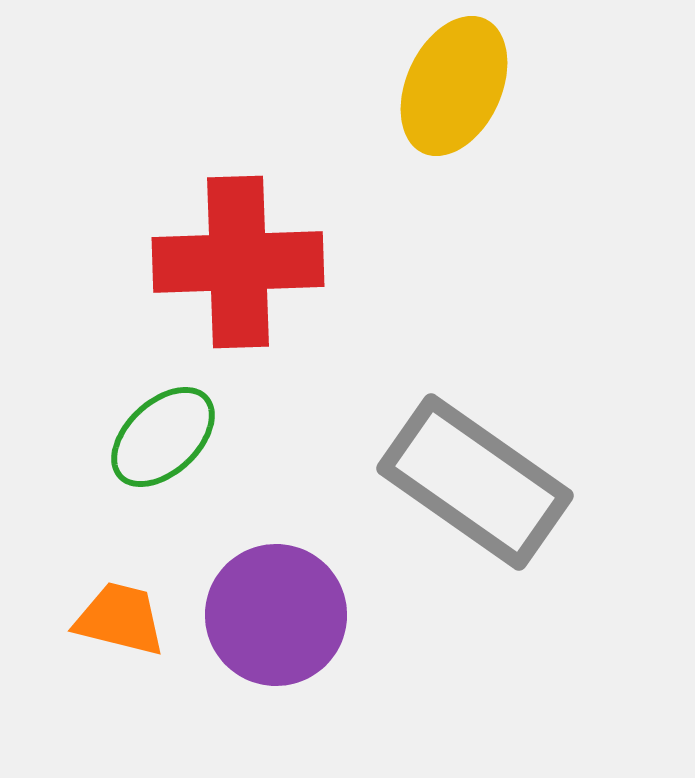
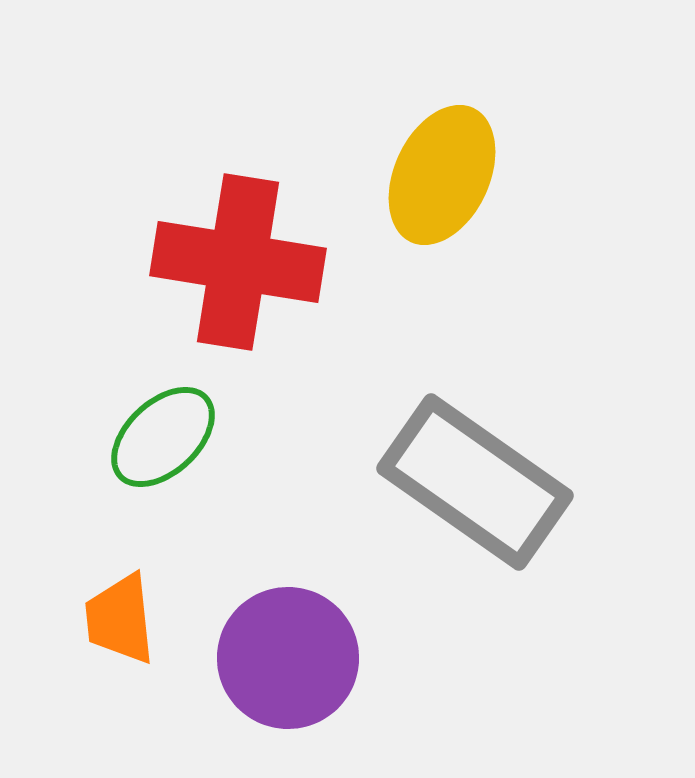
yellow ellipse: moved 12 px left, 89 px down
red cross: rotated 11 degrees clockwise
purple circle: moved 12 px right, 43 px down
orange trapezoid: rotated 110 degrees counterclockwise
